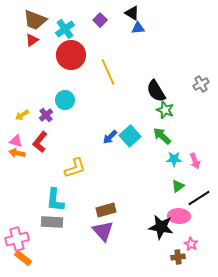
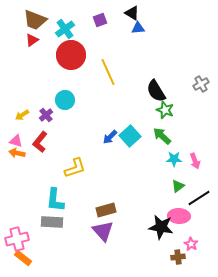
purple square: rotated 24 degrees clockwise
